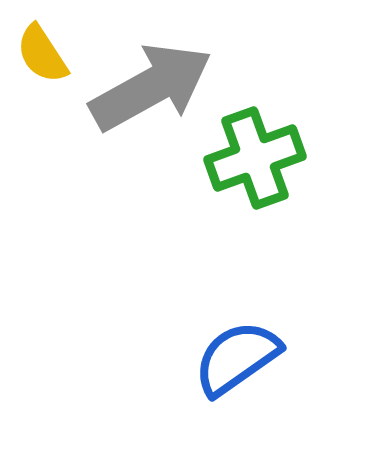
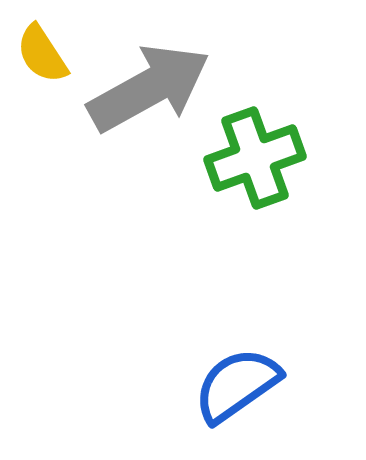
gray arrow: moved 2 px left, 1 px down
blue semicircle: moved 27 px down
